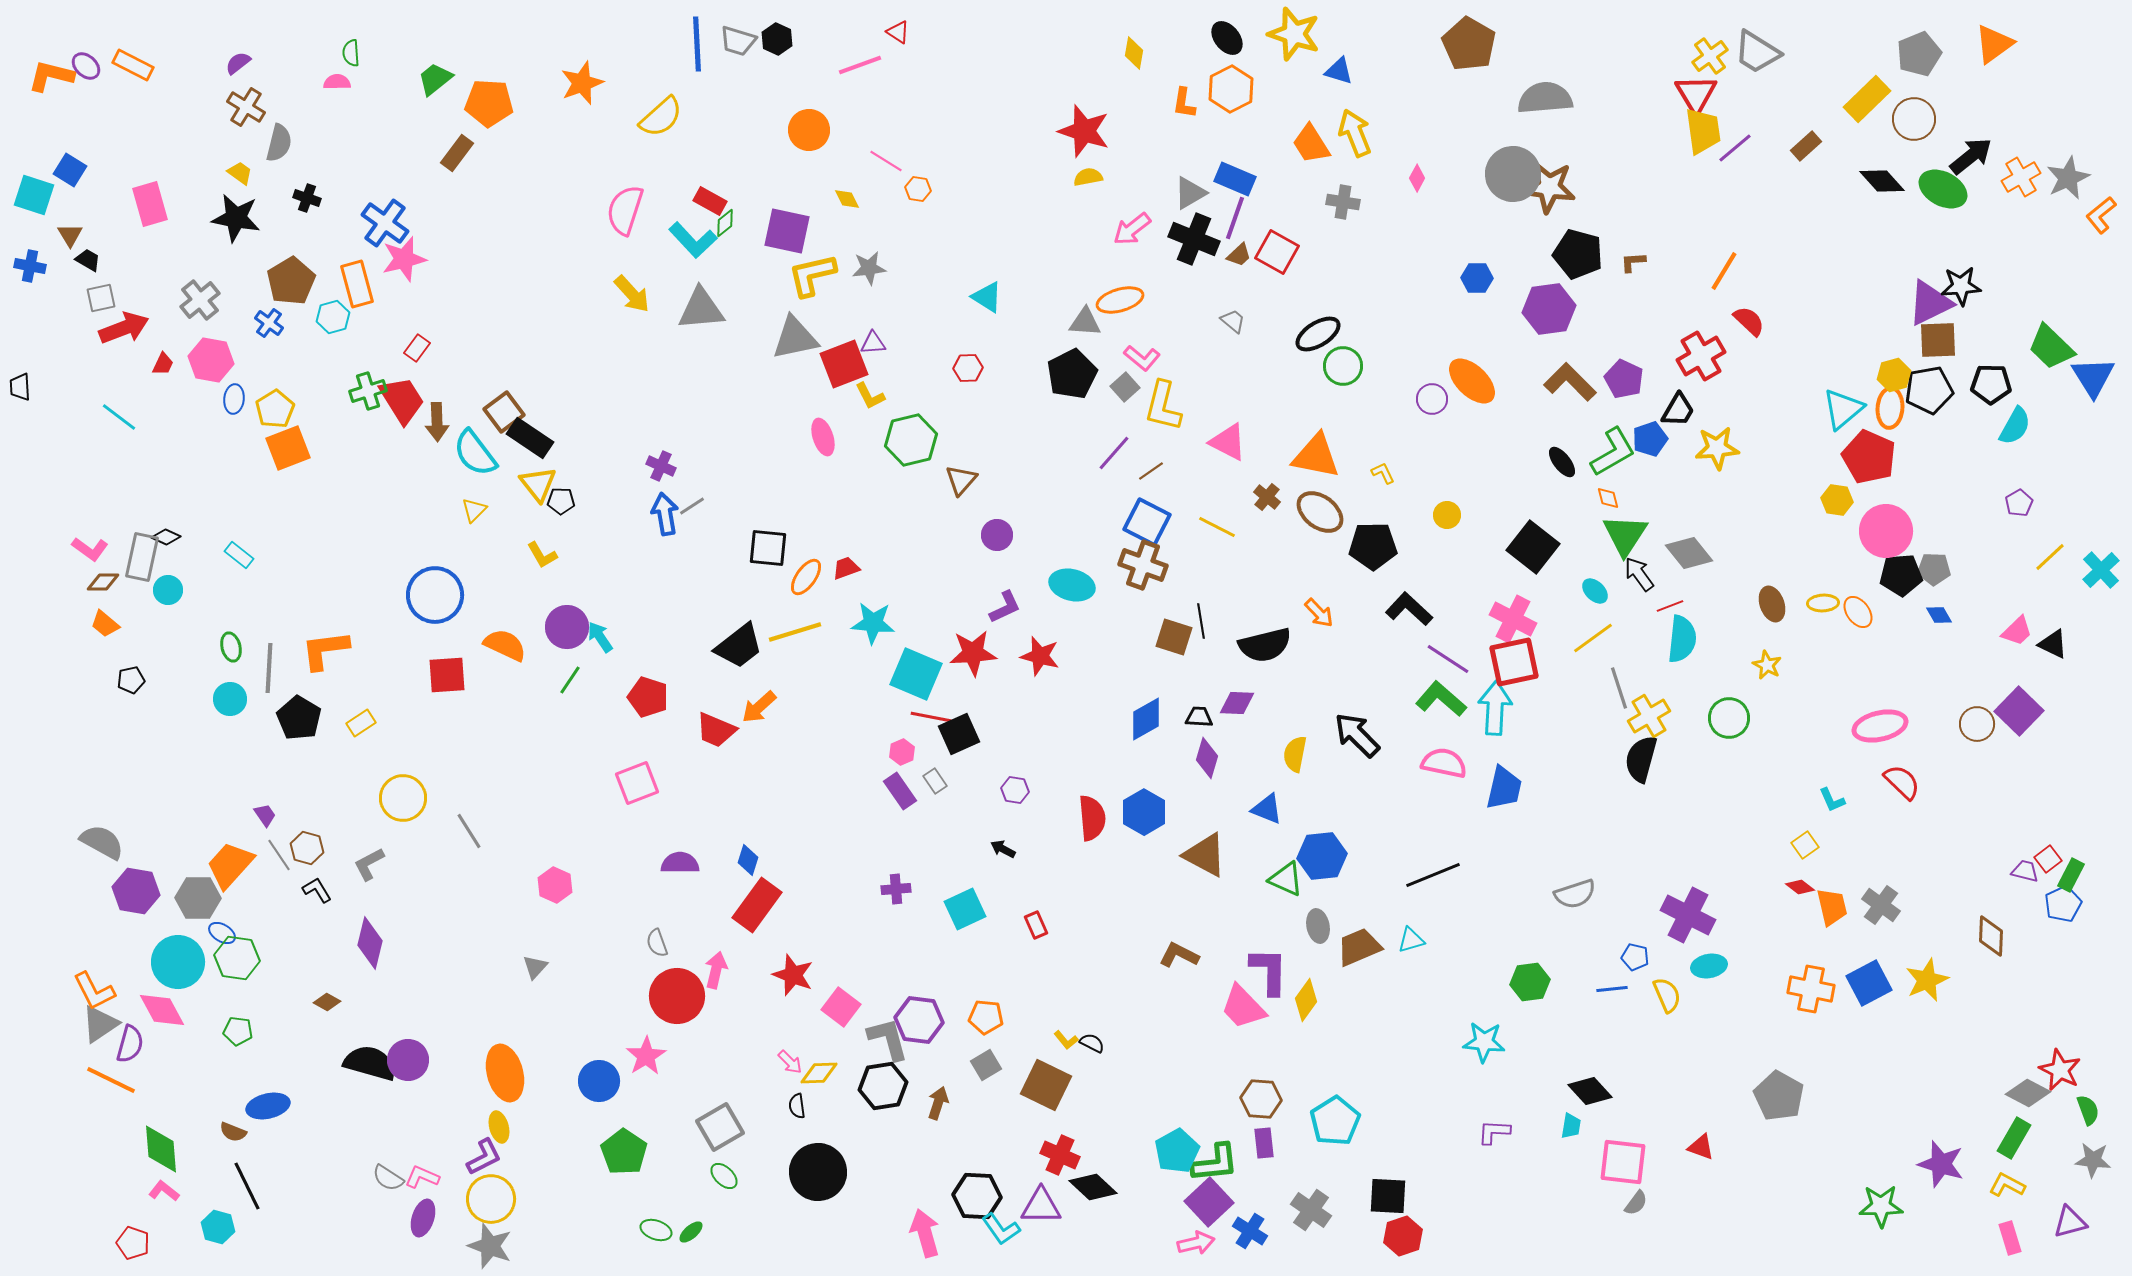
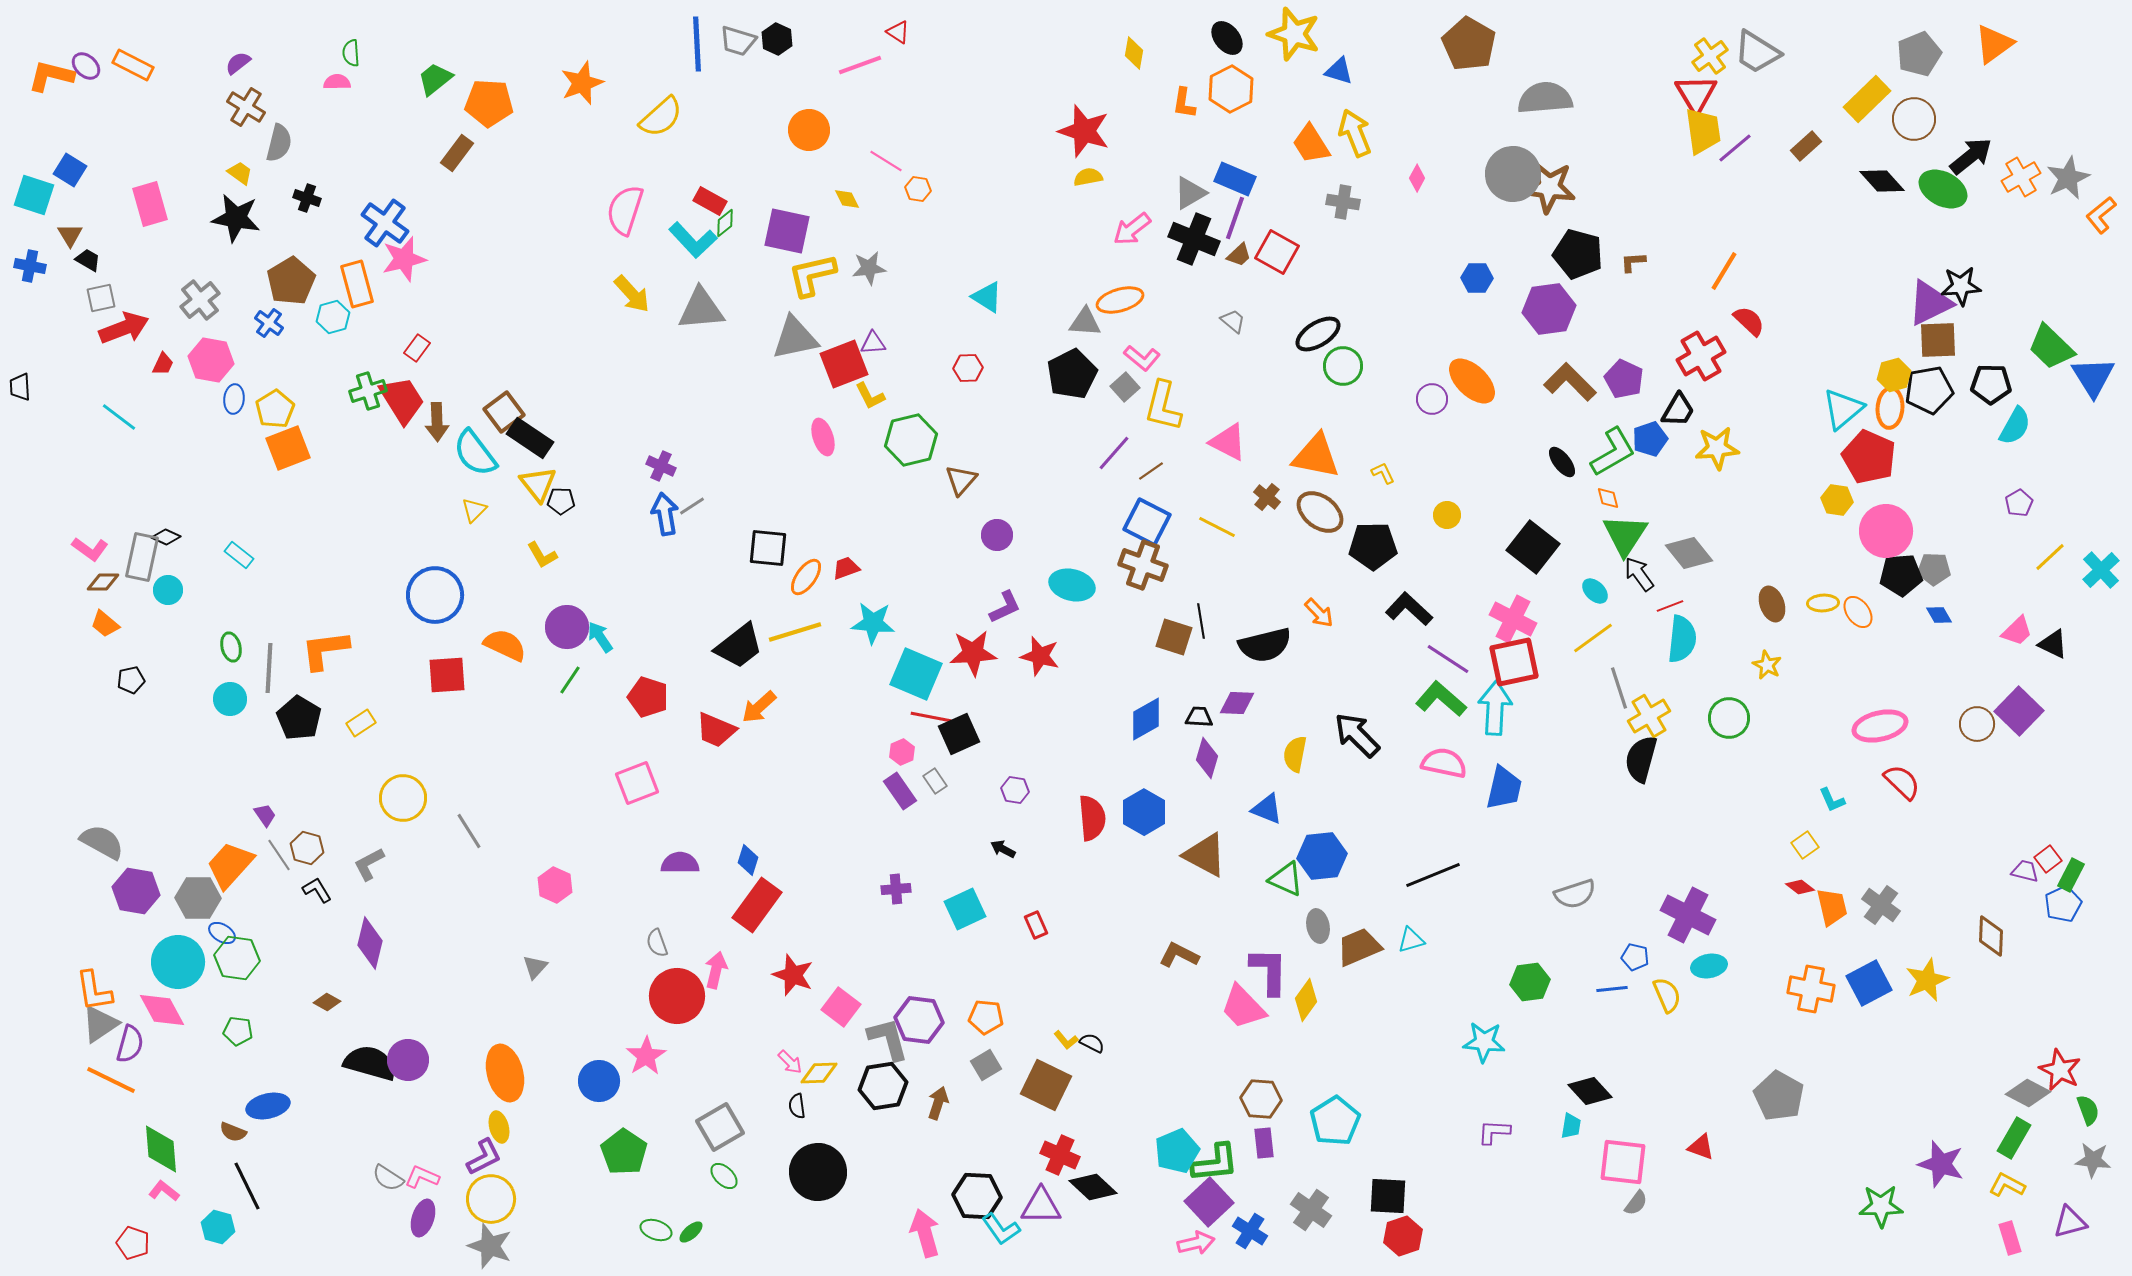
orange L-shape at (94, 991): rotated 18 degrees clockwise
cyan pentagon at (1177, 1151): rotated 6 degrees clockwise
